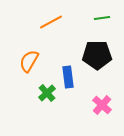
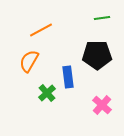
orange line: moved 10 px left, 8 px down
